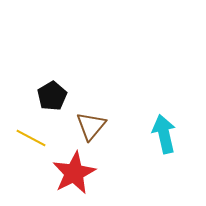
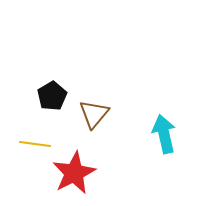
brown triangle: moved 3 px right, 12 px up
yellow line: moved 4 px right, 6 px down; rotated 20 degrees counterclockwise
